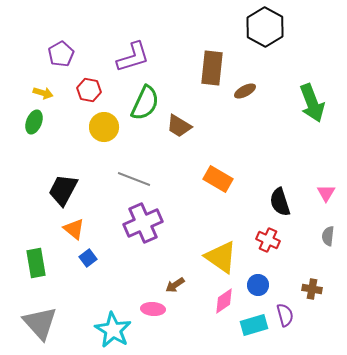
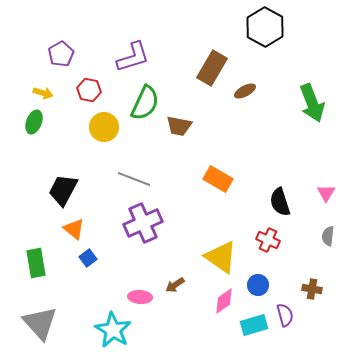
brown rectangle: rotated 24 degrees clockwise
brown trapezoid: rotated 20 degrees counterclockwise
pink ellipse: moved 13 px left, 12 px up
